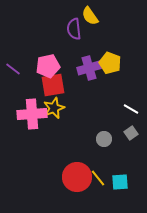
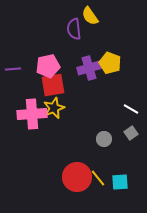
purple line: rotated 42 degrees counterclockwise
